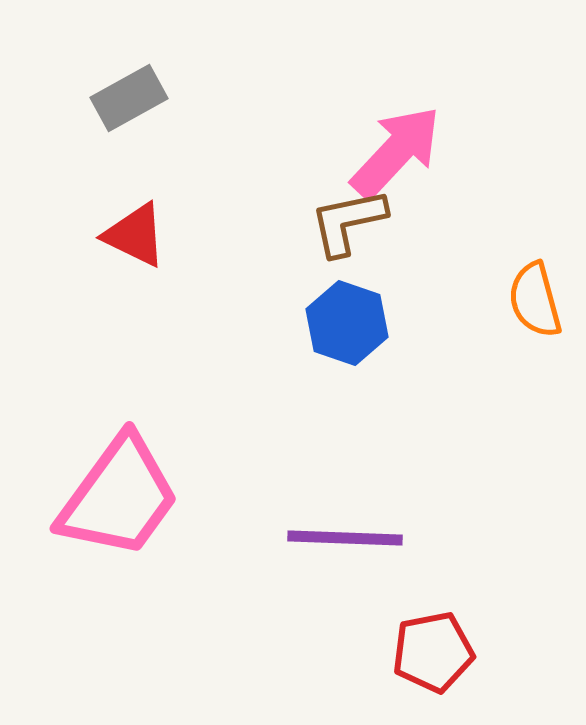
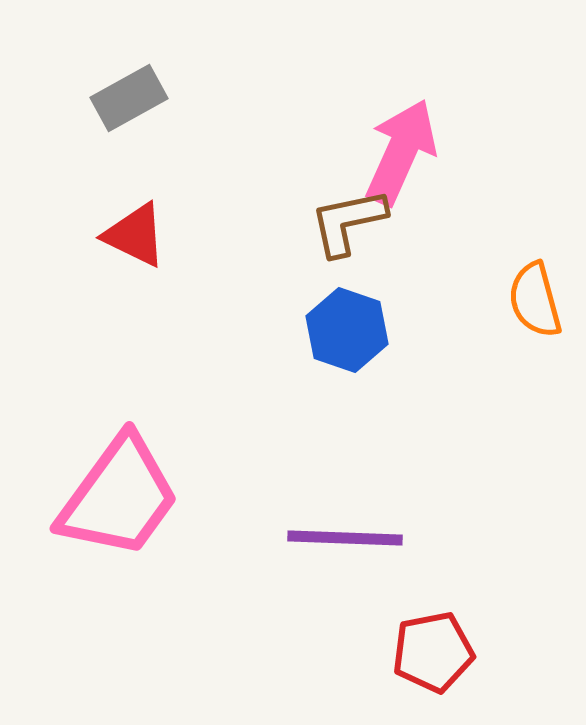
pink arrow: moved 5 px right; rotated 19 degrees counterclockwise
blue hexagon: moved 7 px down
